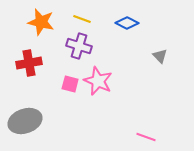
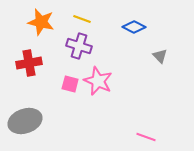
blue diamond: moved 7 px right, 4 px down
